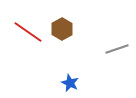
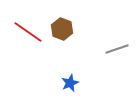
brown hexagon: rotated 10 degrees counterclockwise
blue star: rotated 24 degrees clockwise
